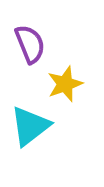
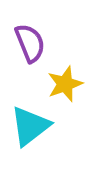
purple semicircle: moved 1 px up
